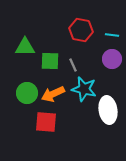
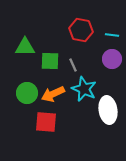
cyan star: rotated 10 degrees clockwise
